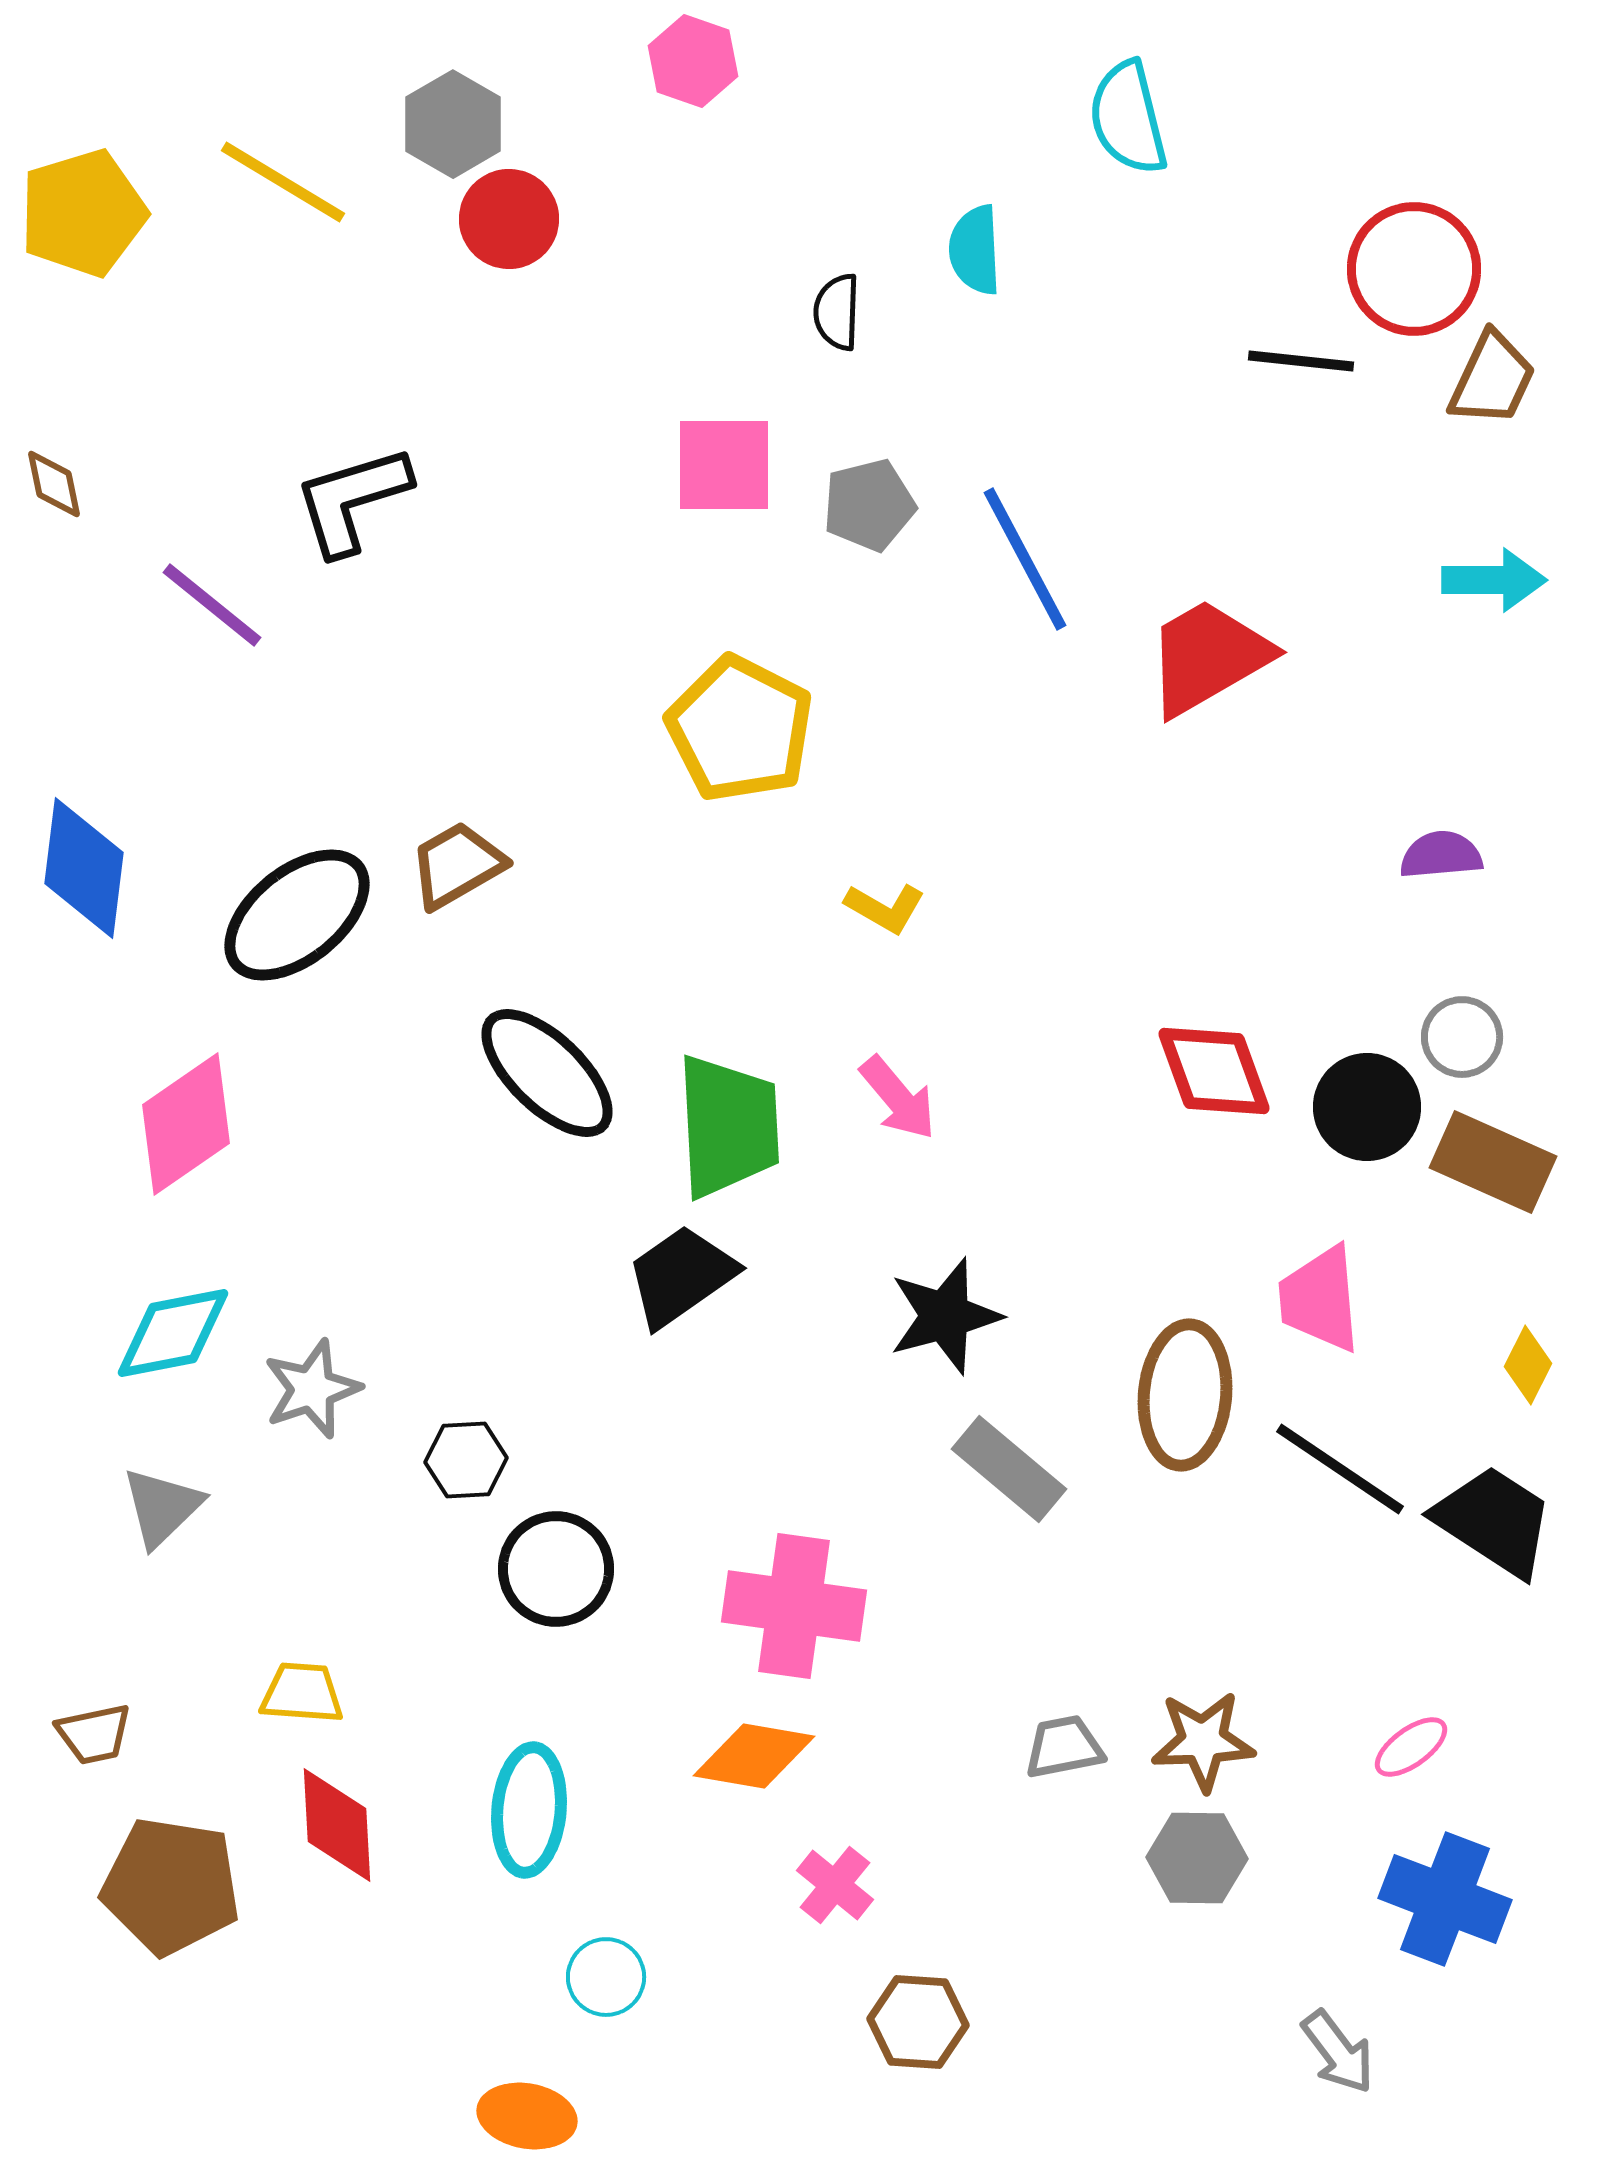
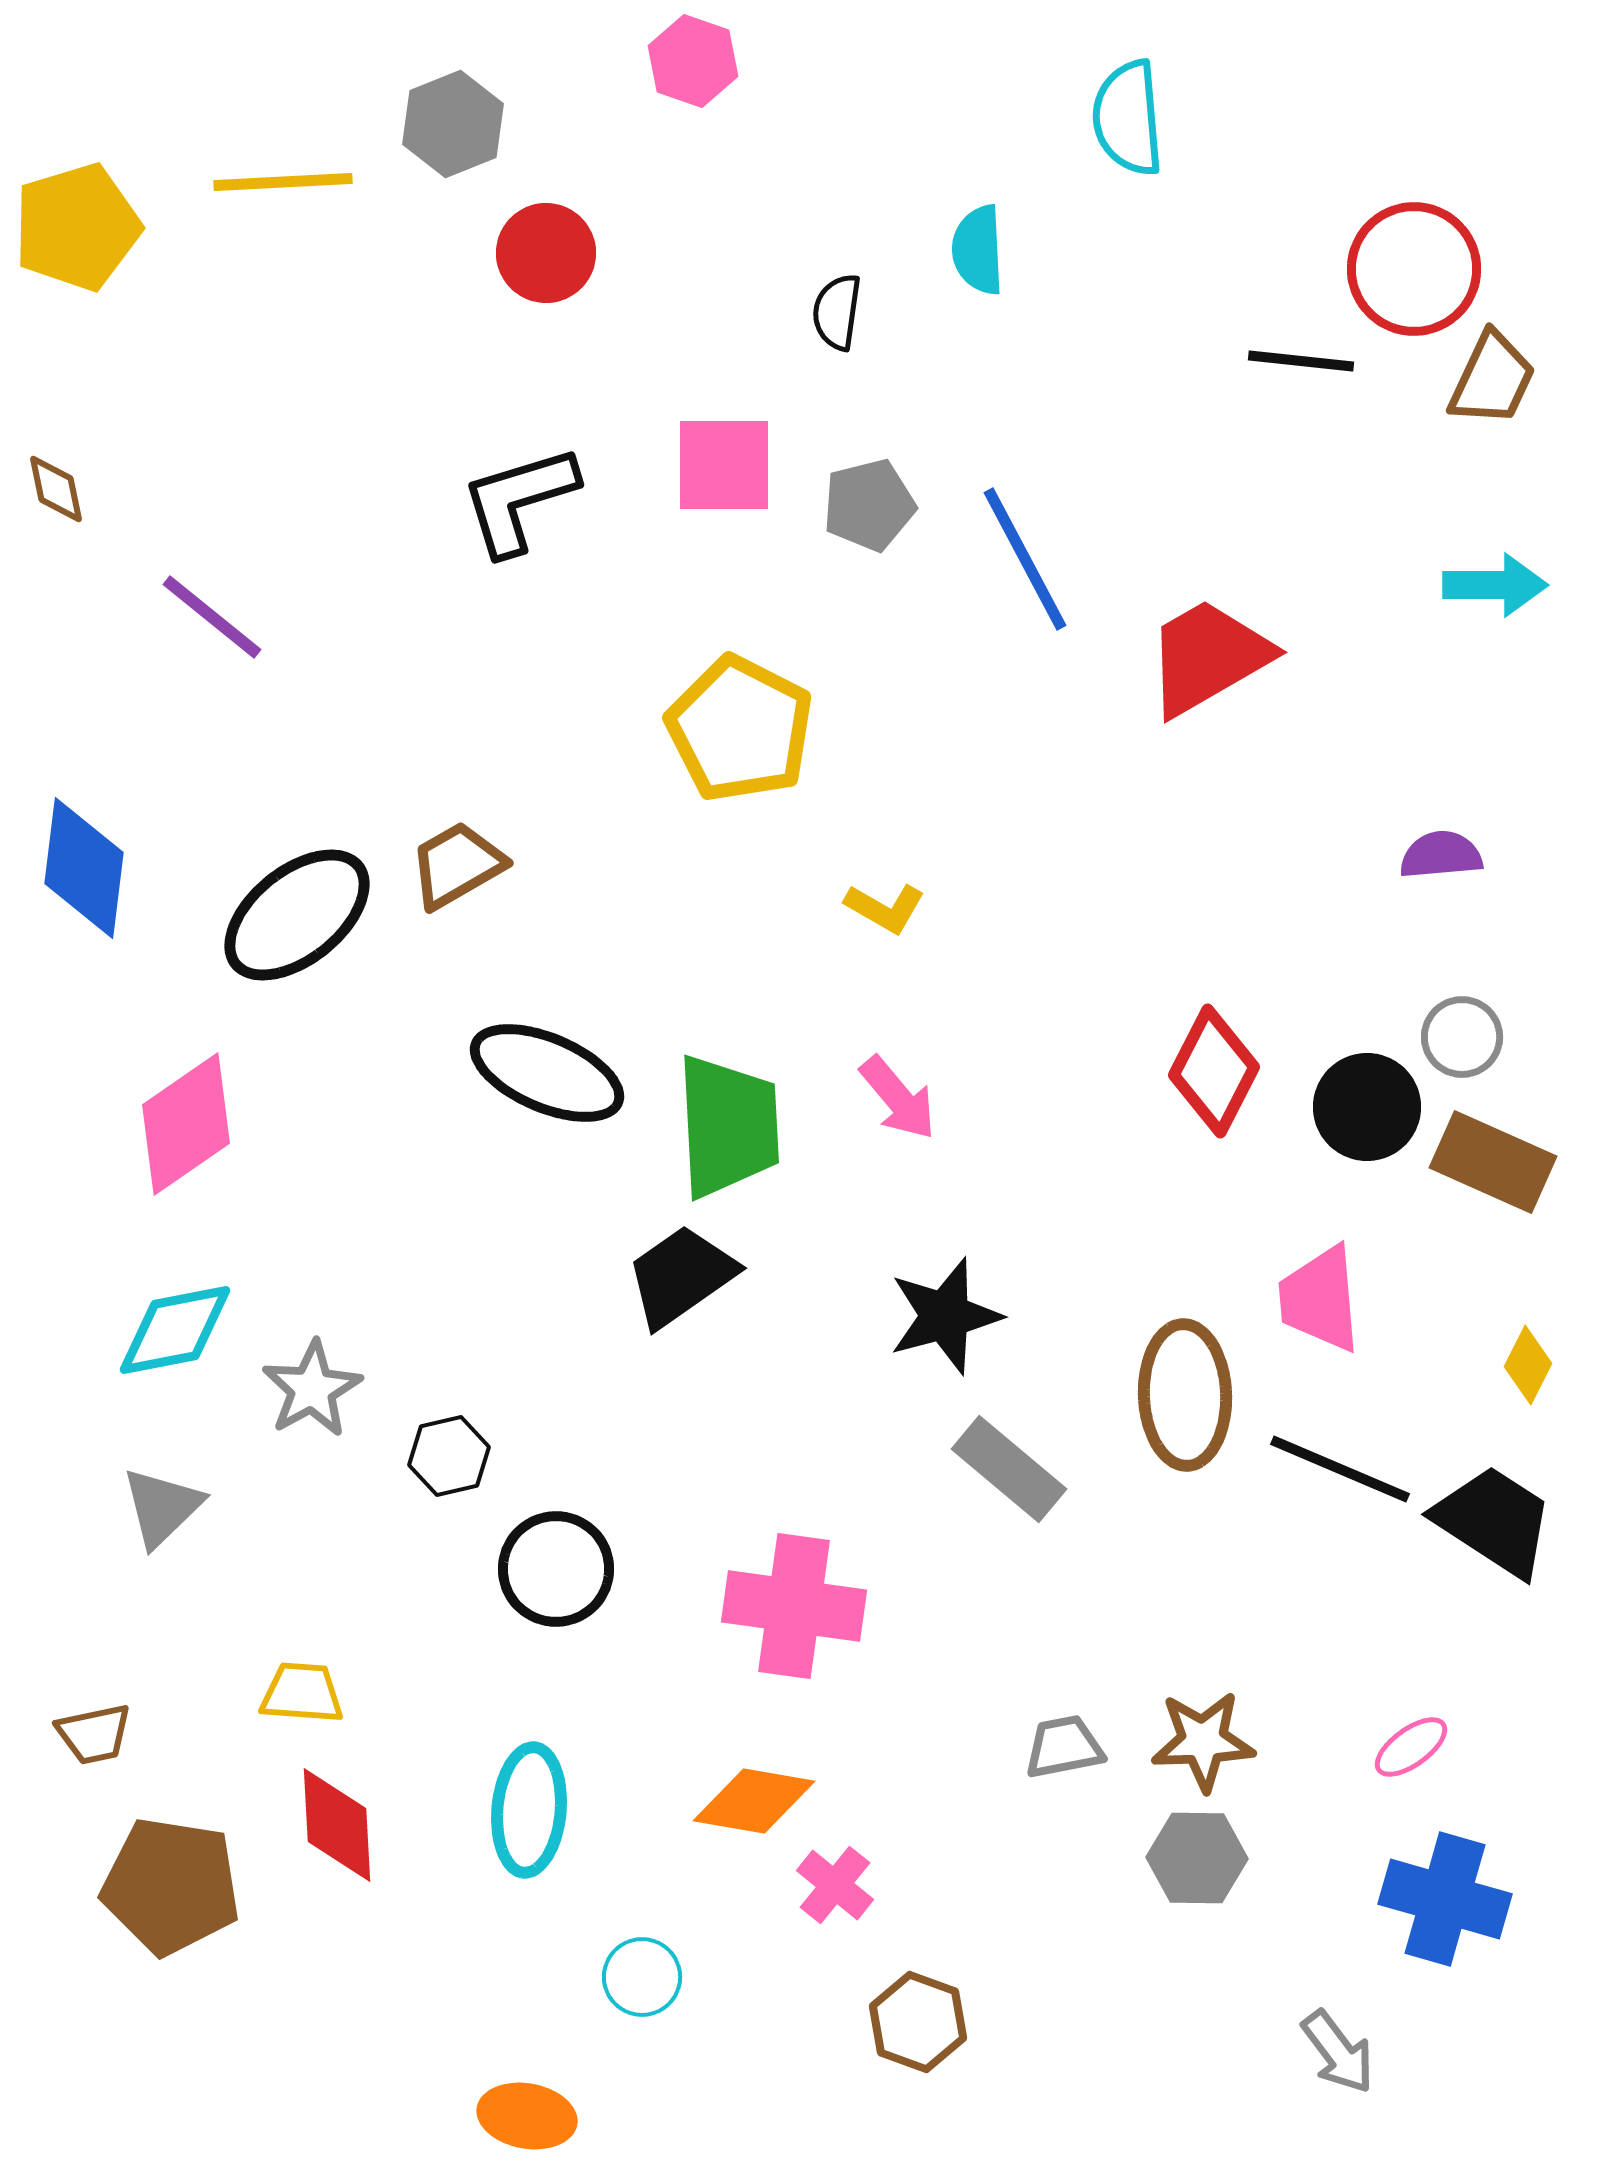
cyan semicircle at (1128, 118): rotated 9 degrees clockwise
gray hexagon at (453, 124): rotated 8 degrees clockwise
yellow line at (283, 182): rotated 34 degrees counterclockwise
yellow pentagon at (83, 213): moved 6 px left, 14 px down
red circle at (509, 219): moved 37 px right, 34 px down
cyan semicircle at (975, 250): moved 3 px right
black semicircle at (837, 312): rotated 6 degrees clockwise
brown diamond at (54, 484): moved 2 px right, 5 px down
black L-shape at (352, 500): moved 167 px right
cyan arrow at (1494, 580): moved 1 px right, 5 px down
purple line at (212, 605): moved 12 px down
red diamond at (1214, 1071): rotated 47 degrees clockwise
black ellipse at (547, 1073): rotated 21 degrees counterclockwise
cyan diamond at (173, 1333): moved 2 px right, 3 px up
gray star at (312, 1389): rotated 10 degrees counterclockwise
brown ellipse at (1185, 1395): rotated 7 degrees counterclockwise
black hexagon at (466, 1460): moved 17 px left, 4 px up; rotated 10 degrees counterclockwise
black line at (1340, 1469): rotated 11 degrees counterclockwise
orange diamond at (754, 1756): moved 45 px down
blue cross at (1445, 1899): rotated 5 degrees counterclockwise
cyan circle at (606, 1977): moved 36 px right
brown hexagon at (918, 2022): rotated 16 degrees clockwise
